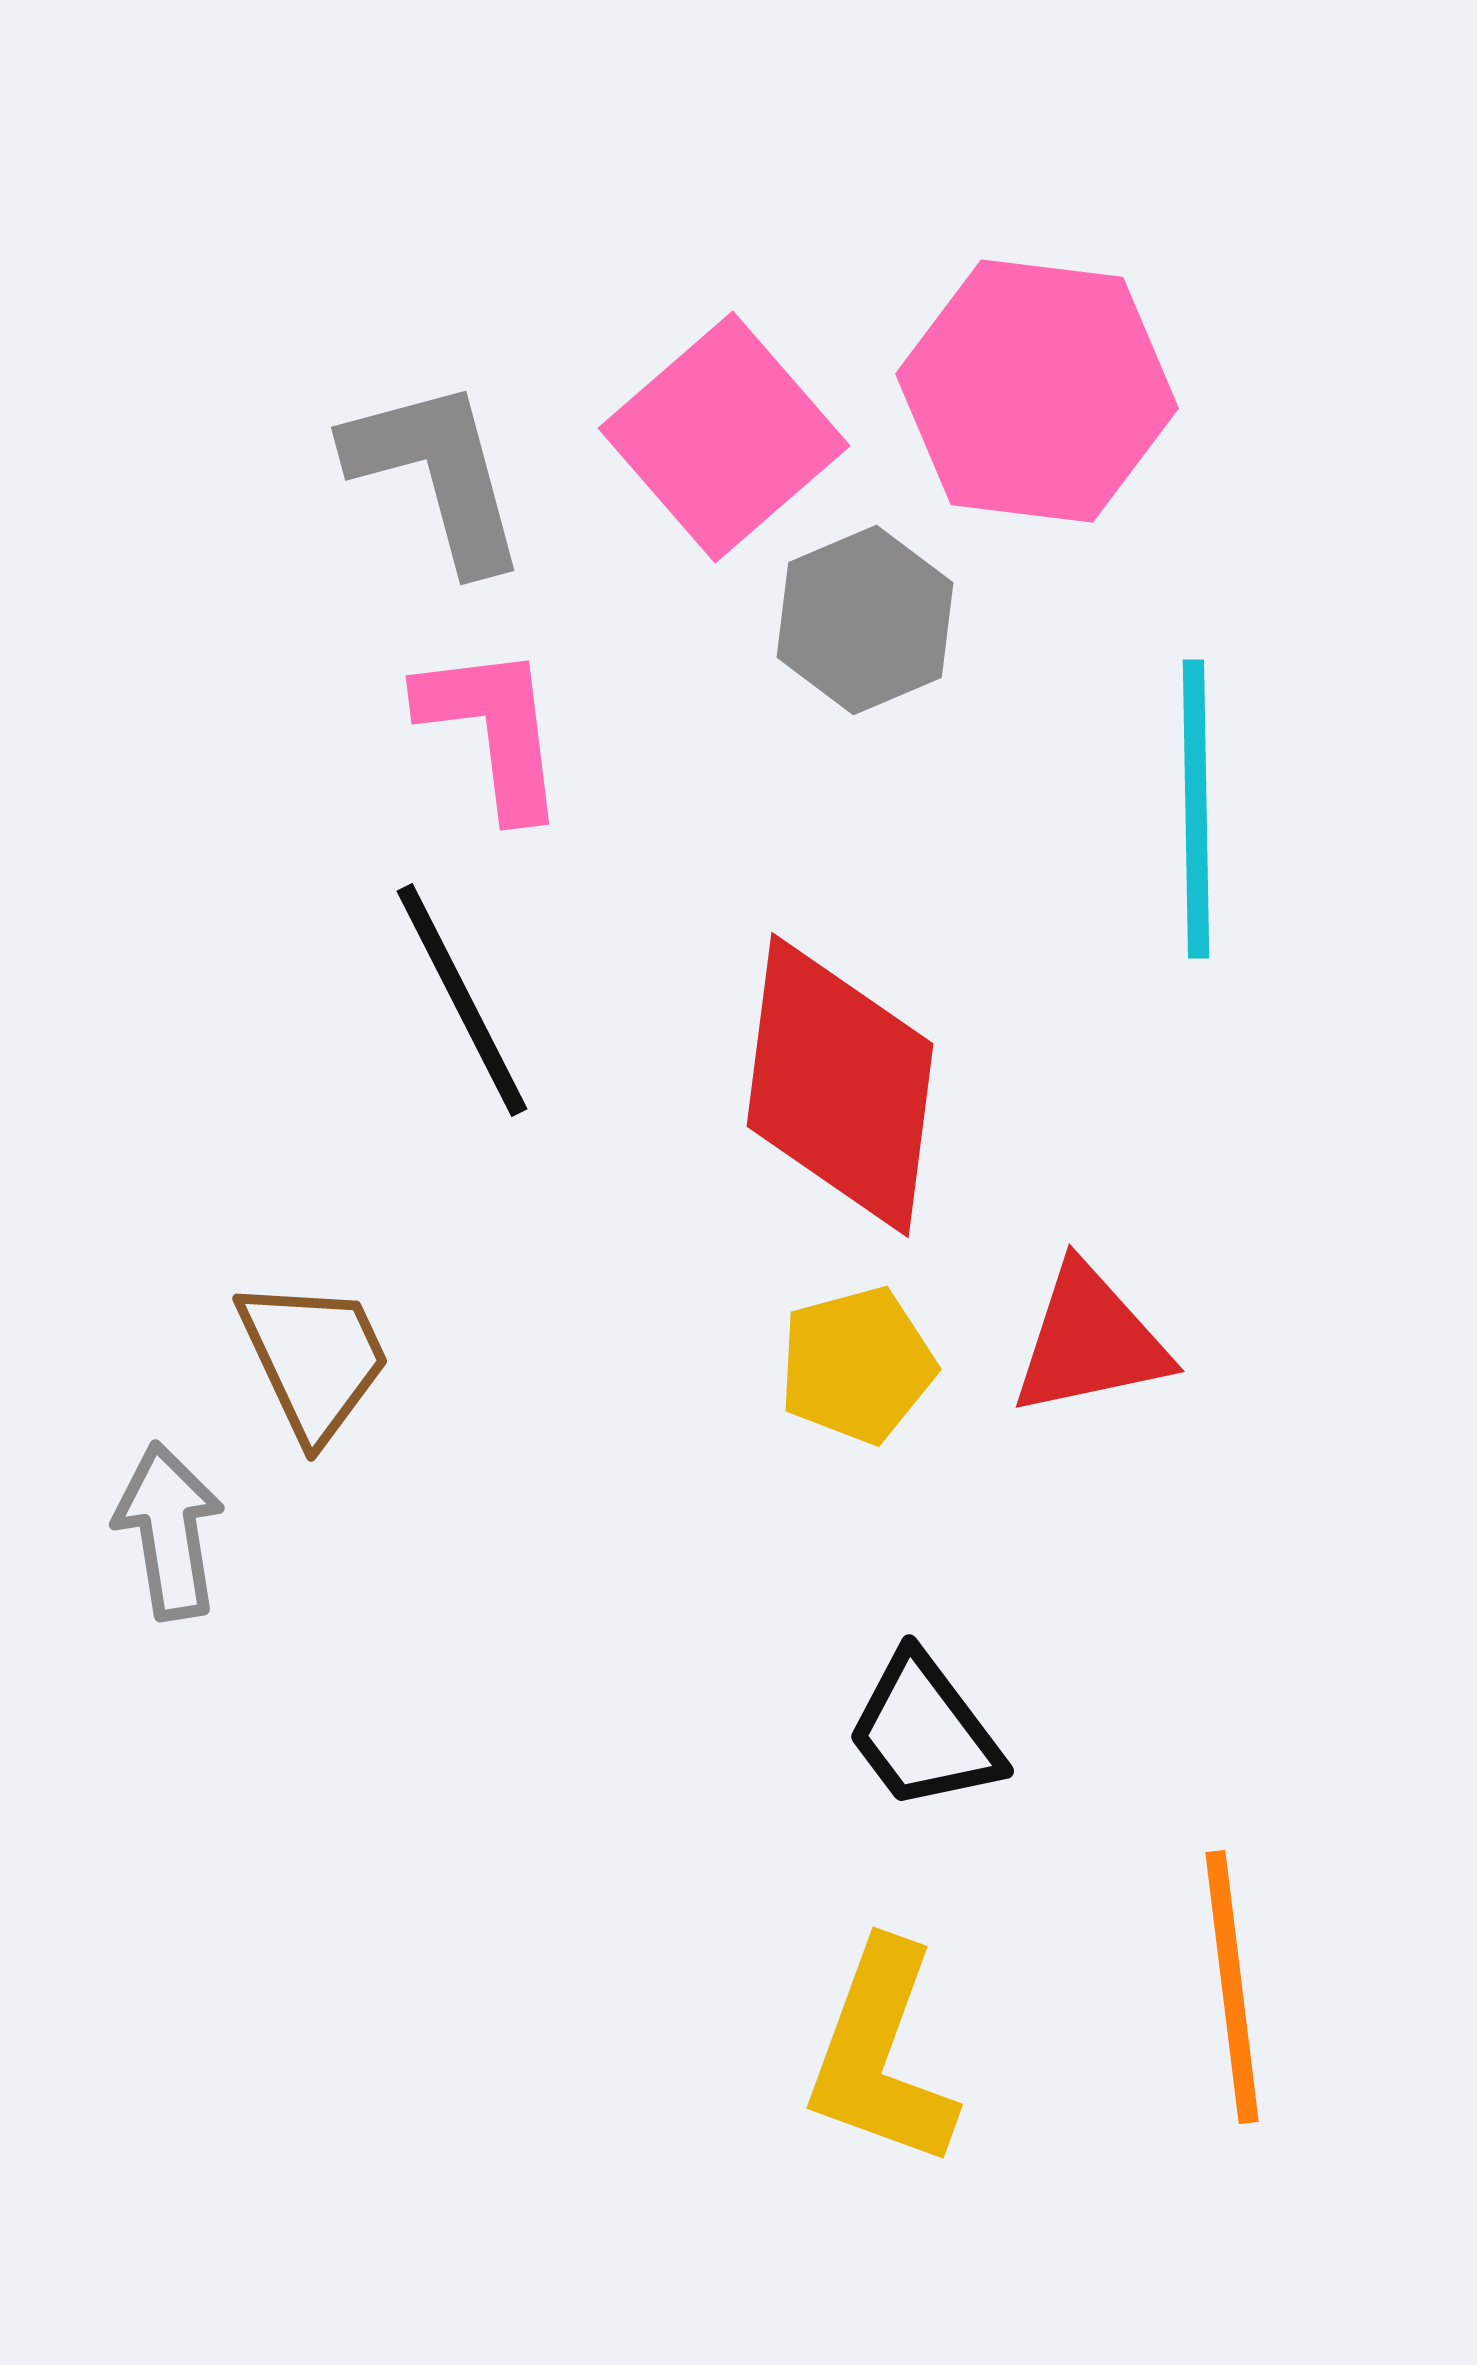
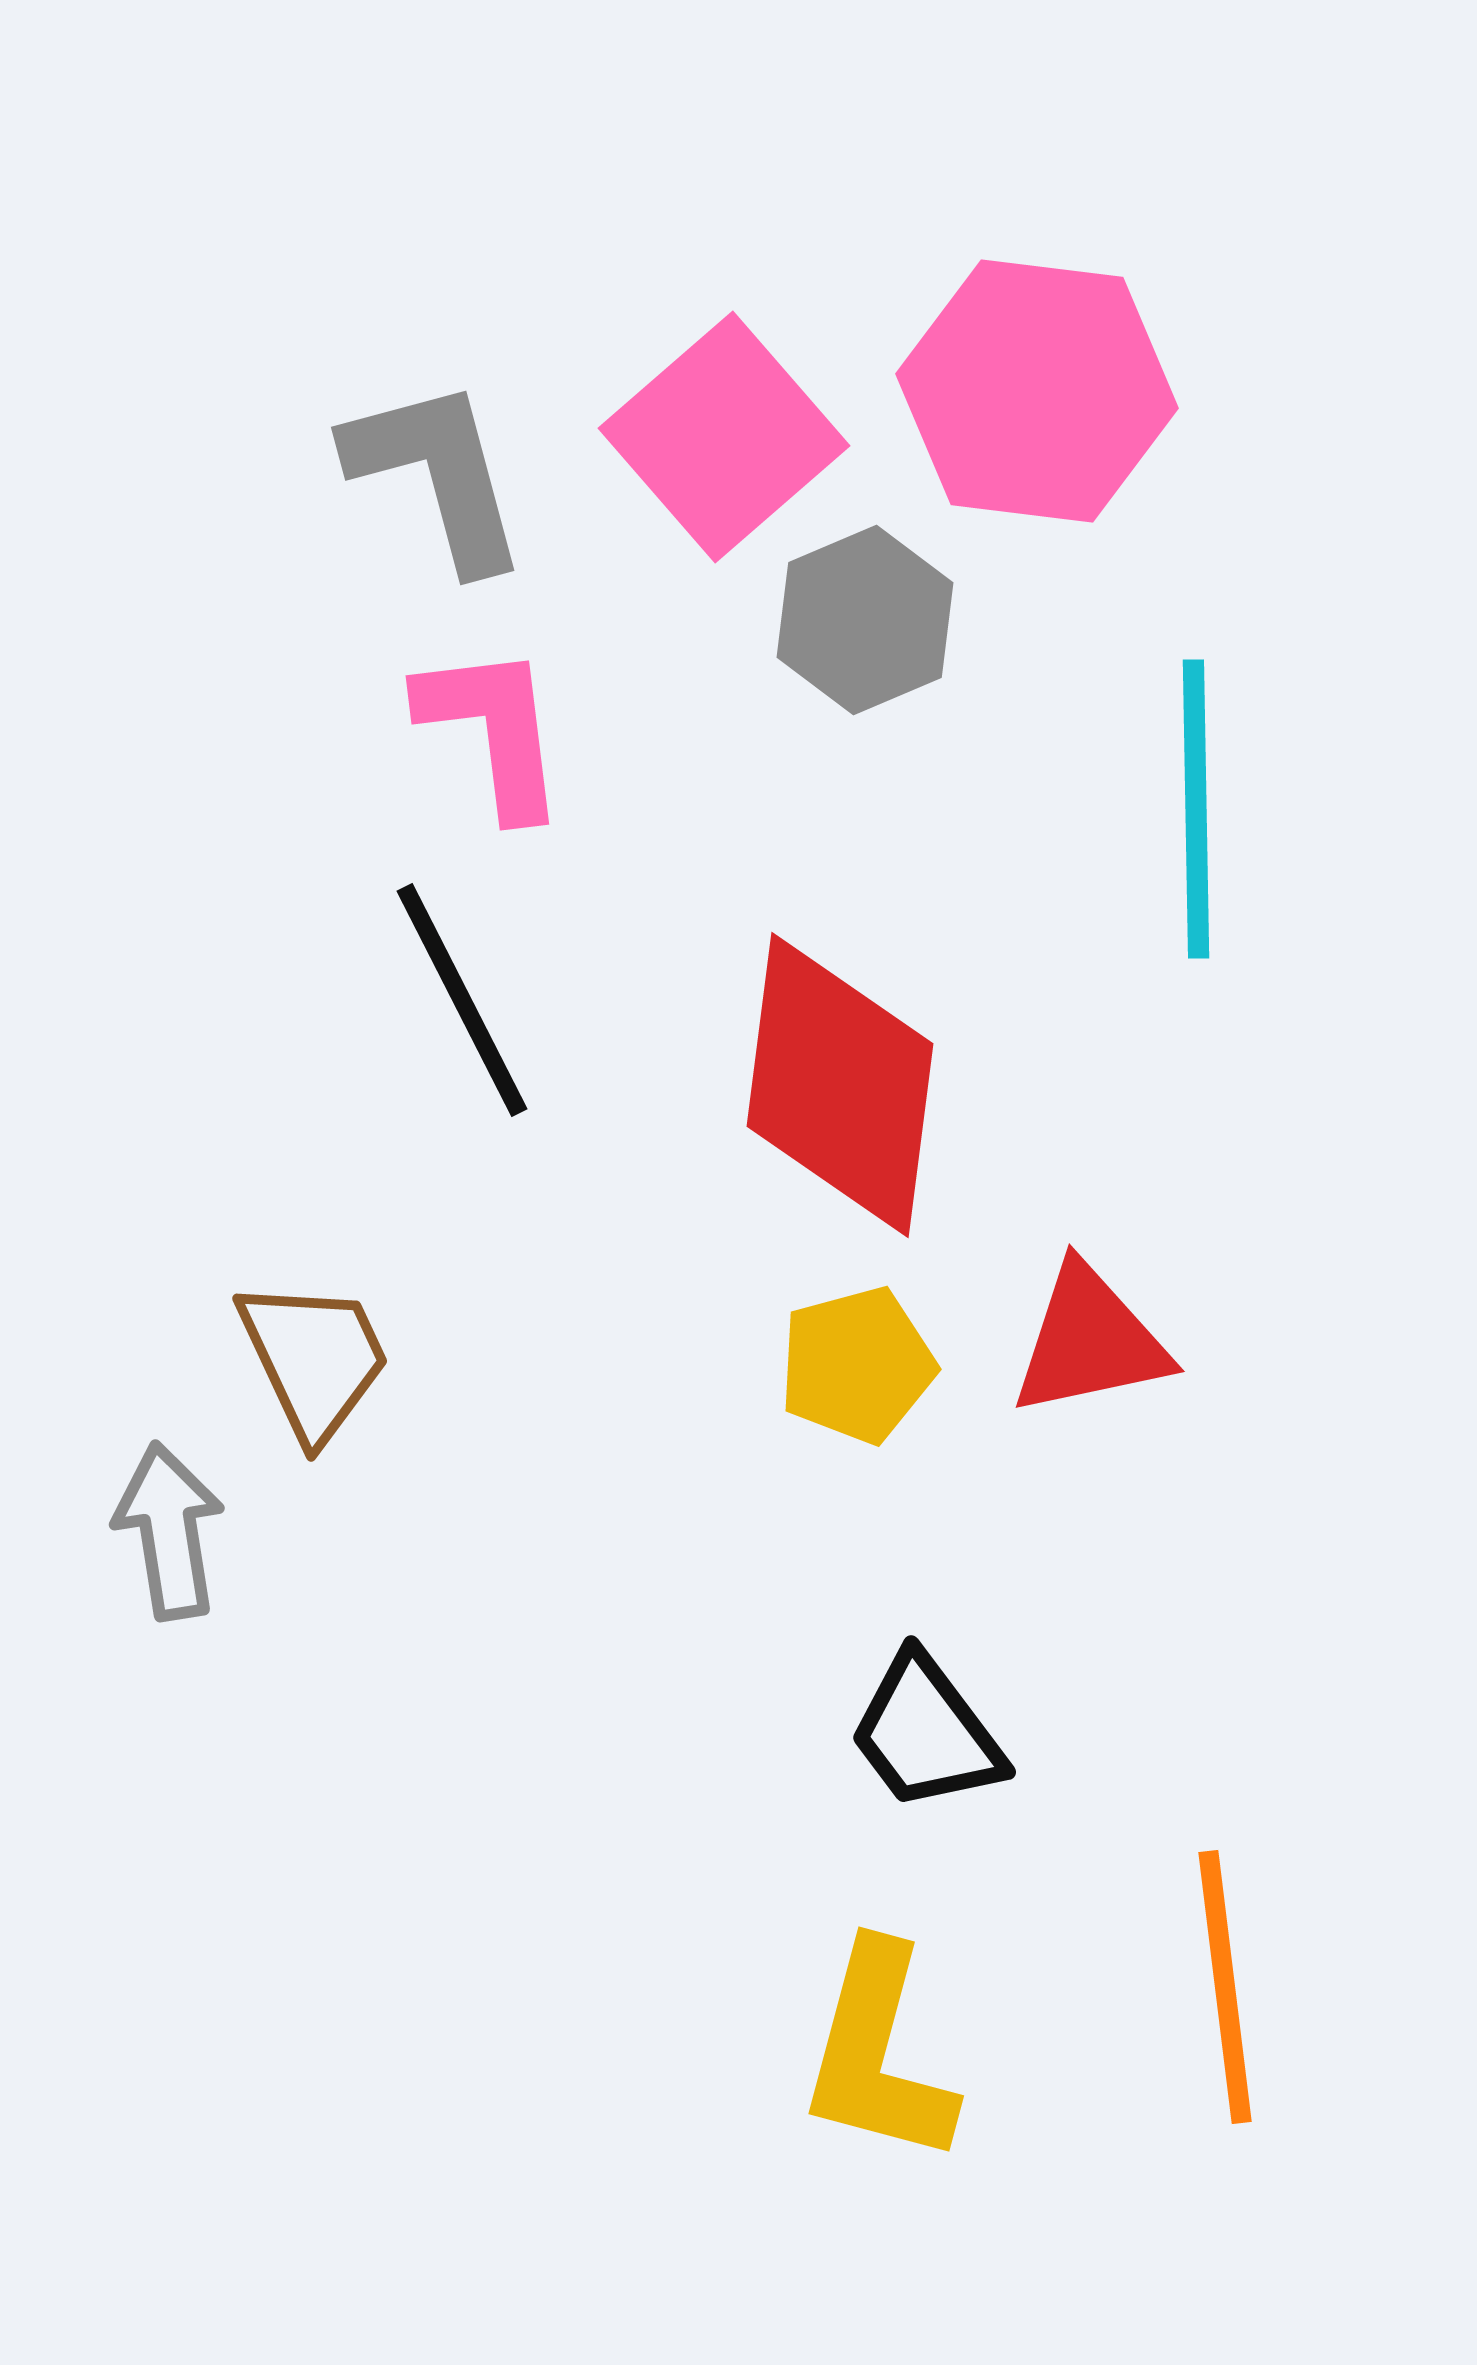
black trapezoid: moved 2 px right, 1 px down
orange line: moved 7 px left
yellow L-shape: moved 3 px left, 1 px up; rotated 5 degrees counterclockwise
